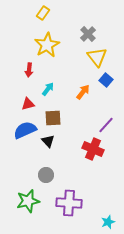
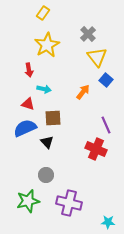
red arrow: rotated 16 degrees counterclockwise
cyan arrow: moved 4 px left; rotated 64 degrees clockwise
red triangle: rotated 32 degrees clockwise
purple line: rotated 66 degrees counterclockwise
blue semicircle: moved 2 px up
black triangle: moved 1 px left, 1 px down
red cross: moved 3 px right
purple cross: rotated 10 degrees clockwise
cyan star: rotated 24 degrees clockwise
